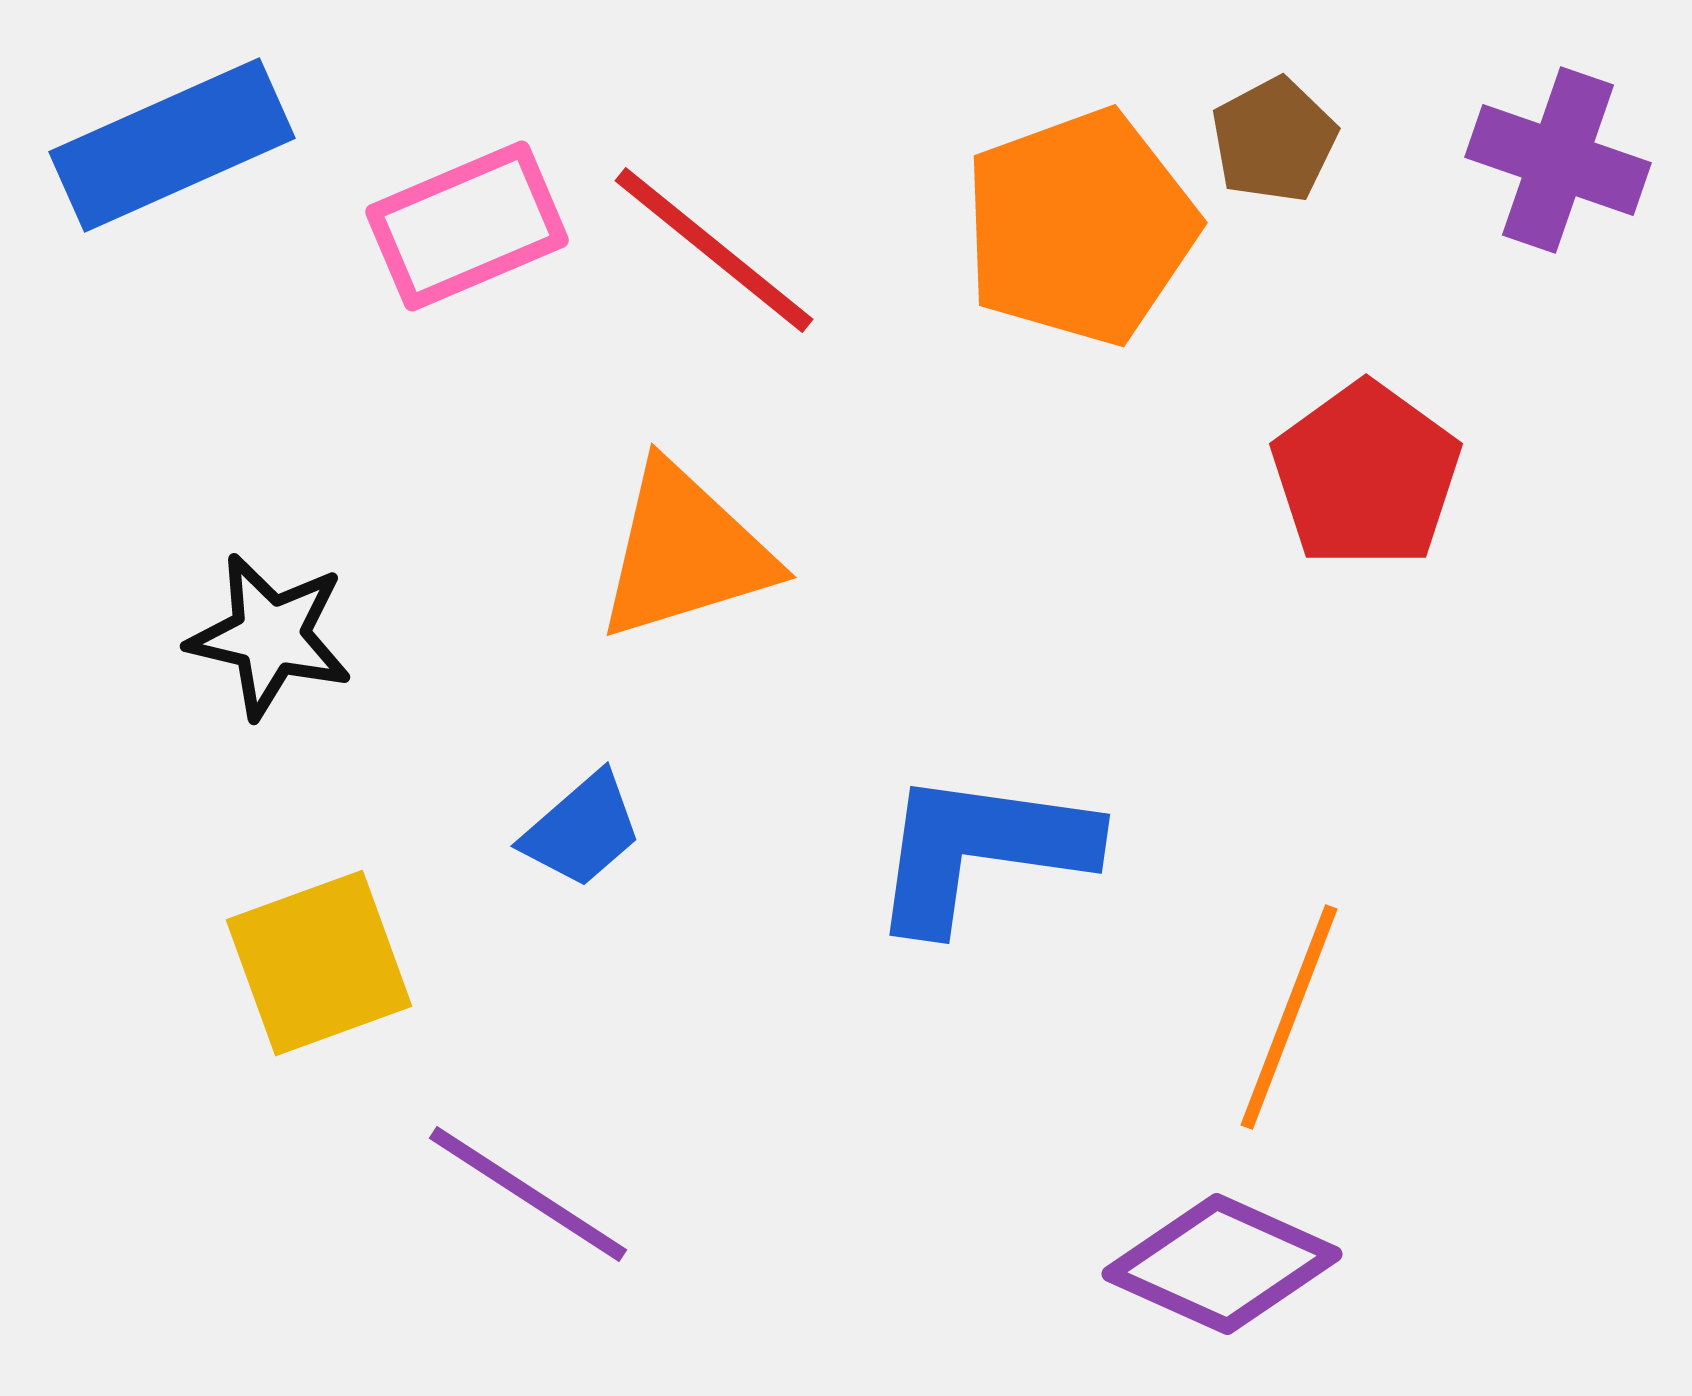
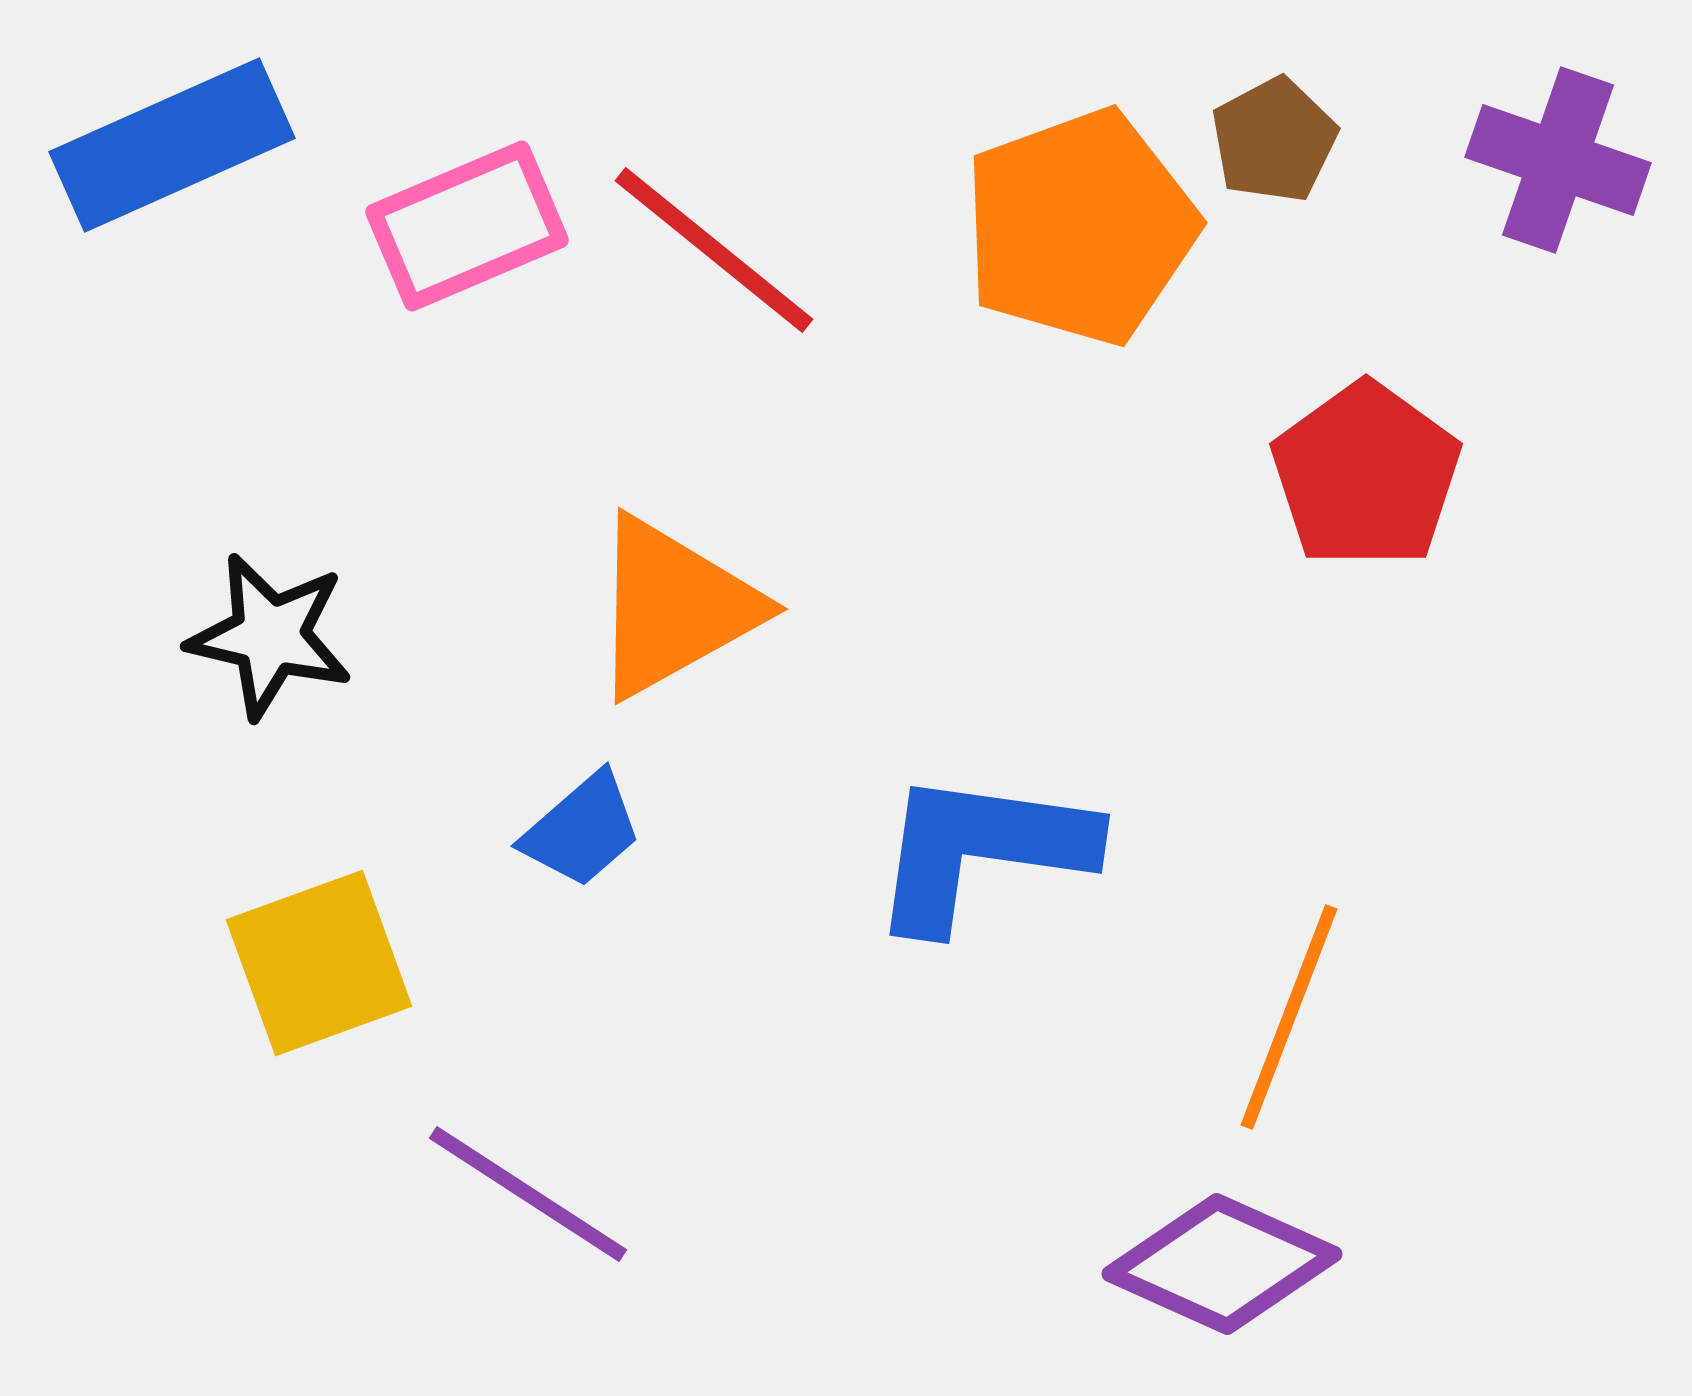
orange triangle: moved 11 px left, 55 px down; rotated 12 degrees counterclockwise
